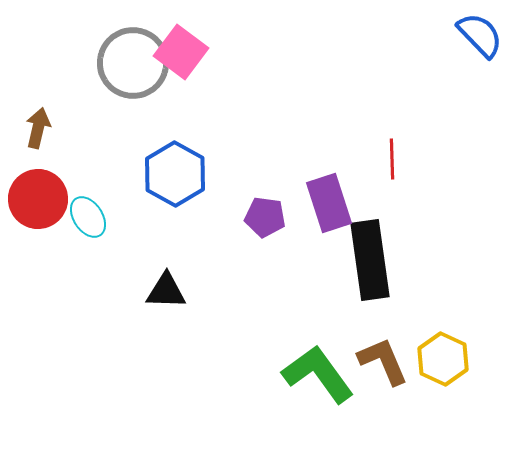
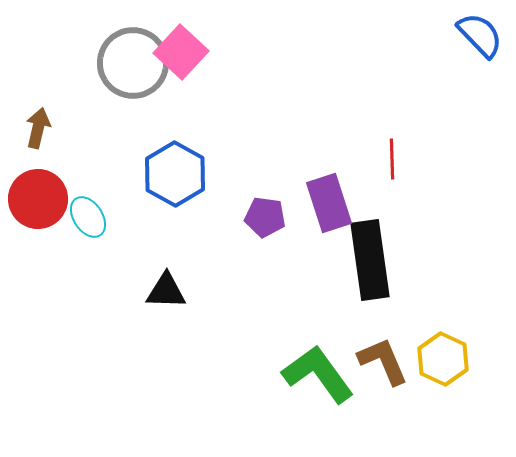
pink square: rotated 6 degrees clockwise
